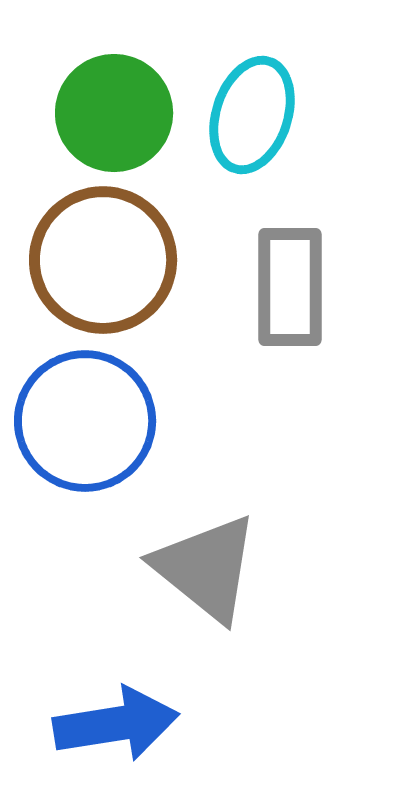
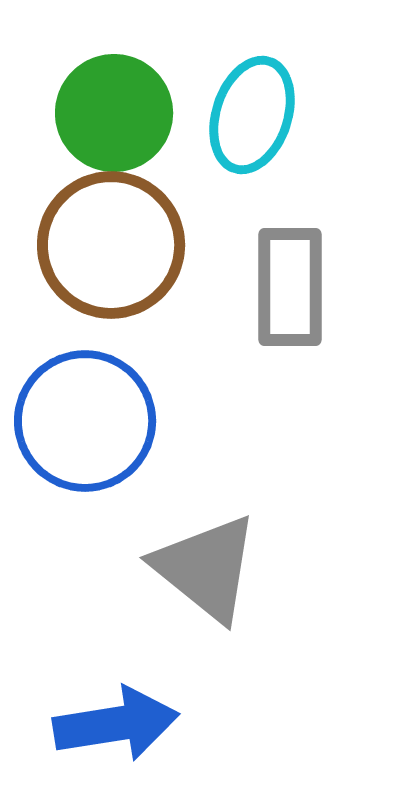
brown circle: moved 8 px right, 15 px up
